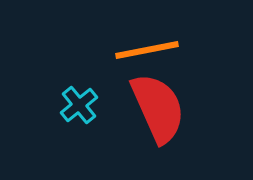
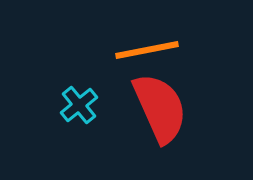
red semicircle: moved 2 px right
